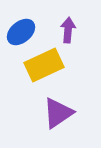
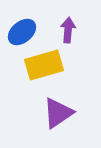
blue ellipse: moved 1 px right
yellow rectangle: rotated 9 degrees clockwise
